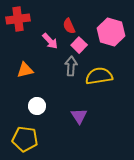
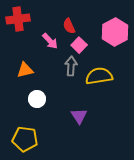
pink hexagon: moved 4 px right; rotated 16 degrees clockwise
white circle: moved 7 px up
